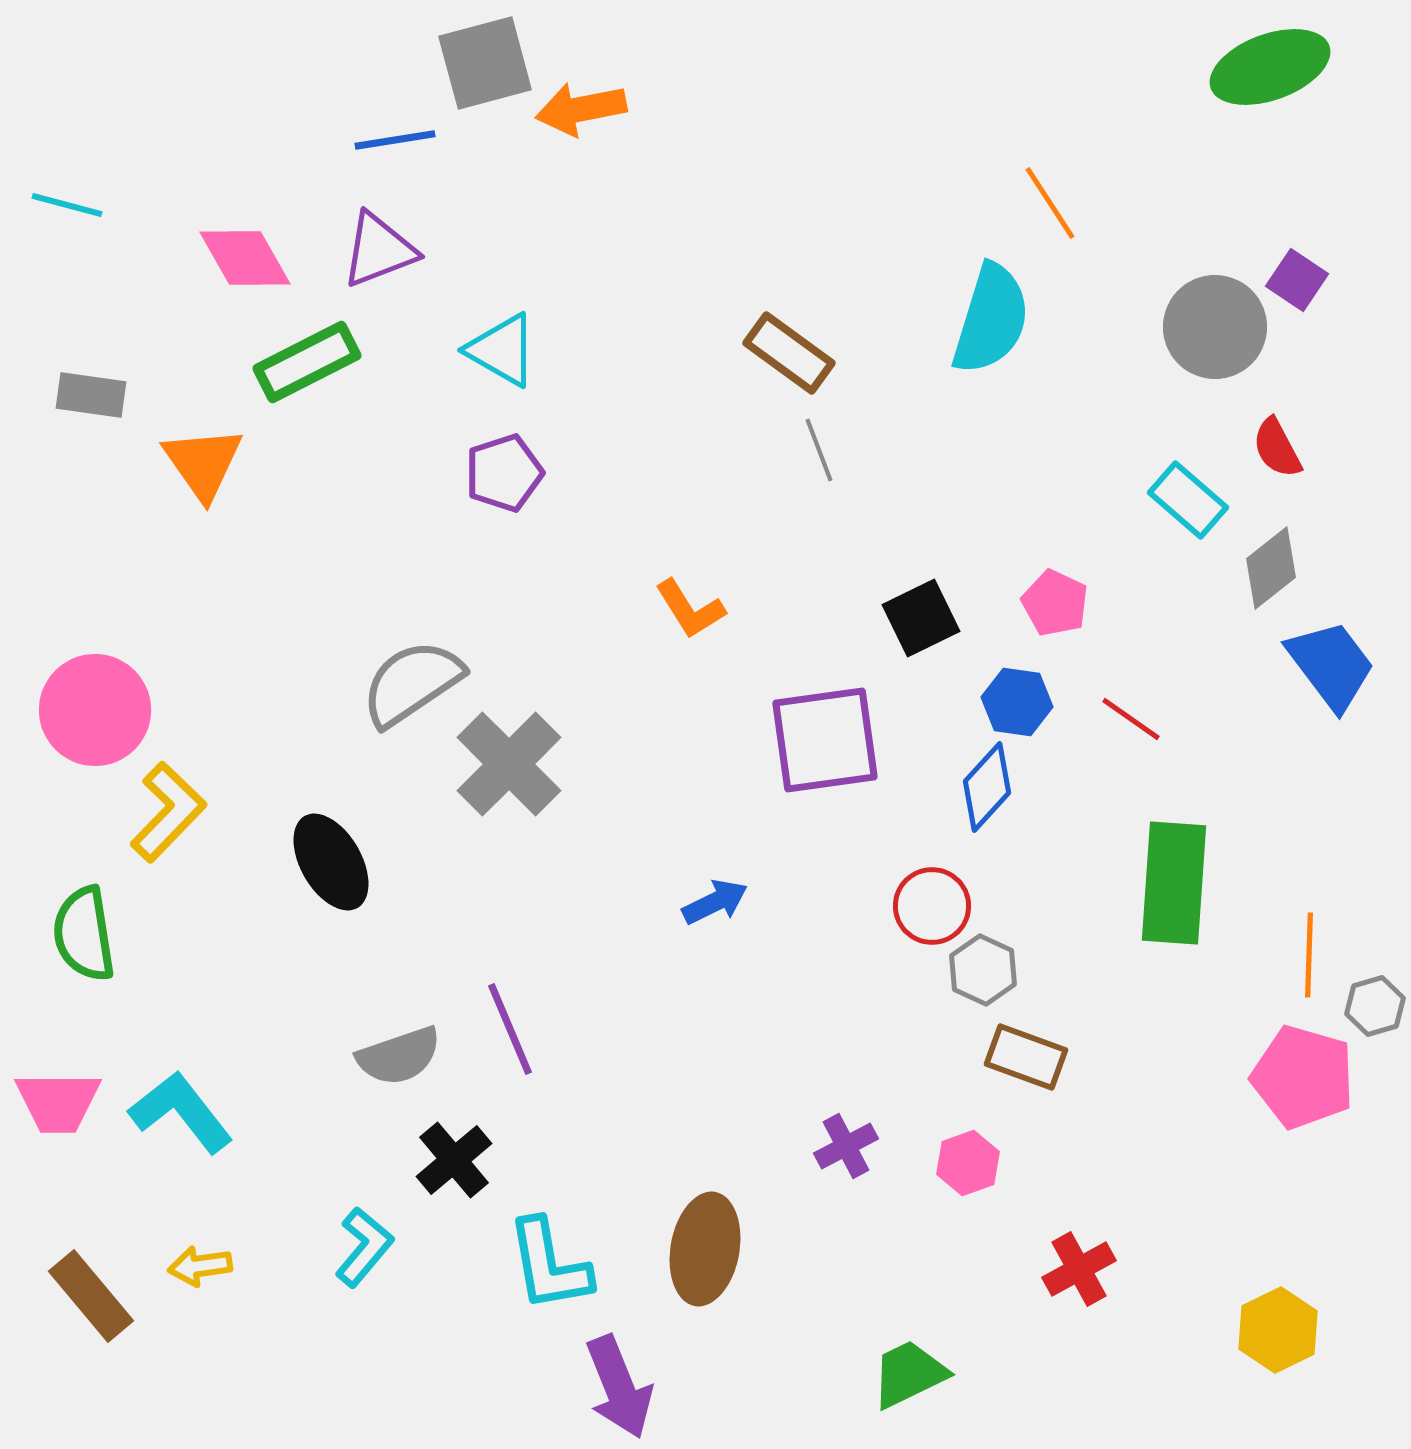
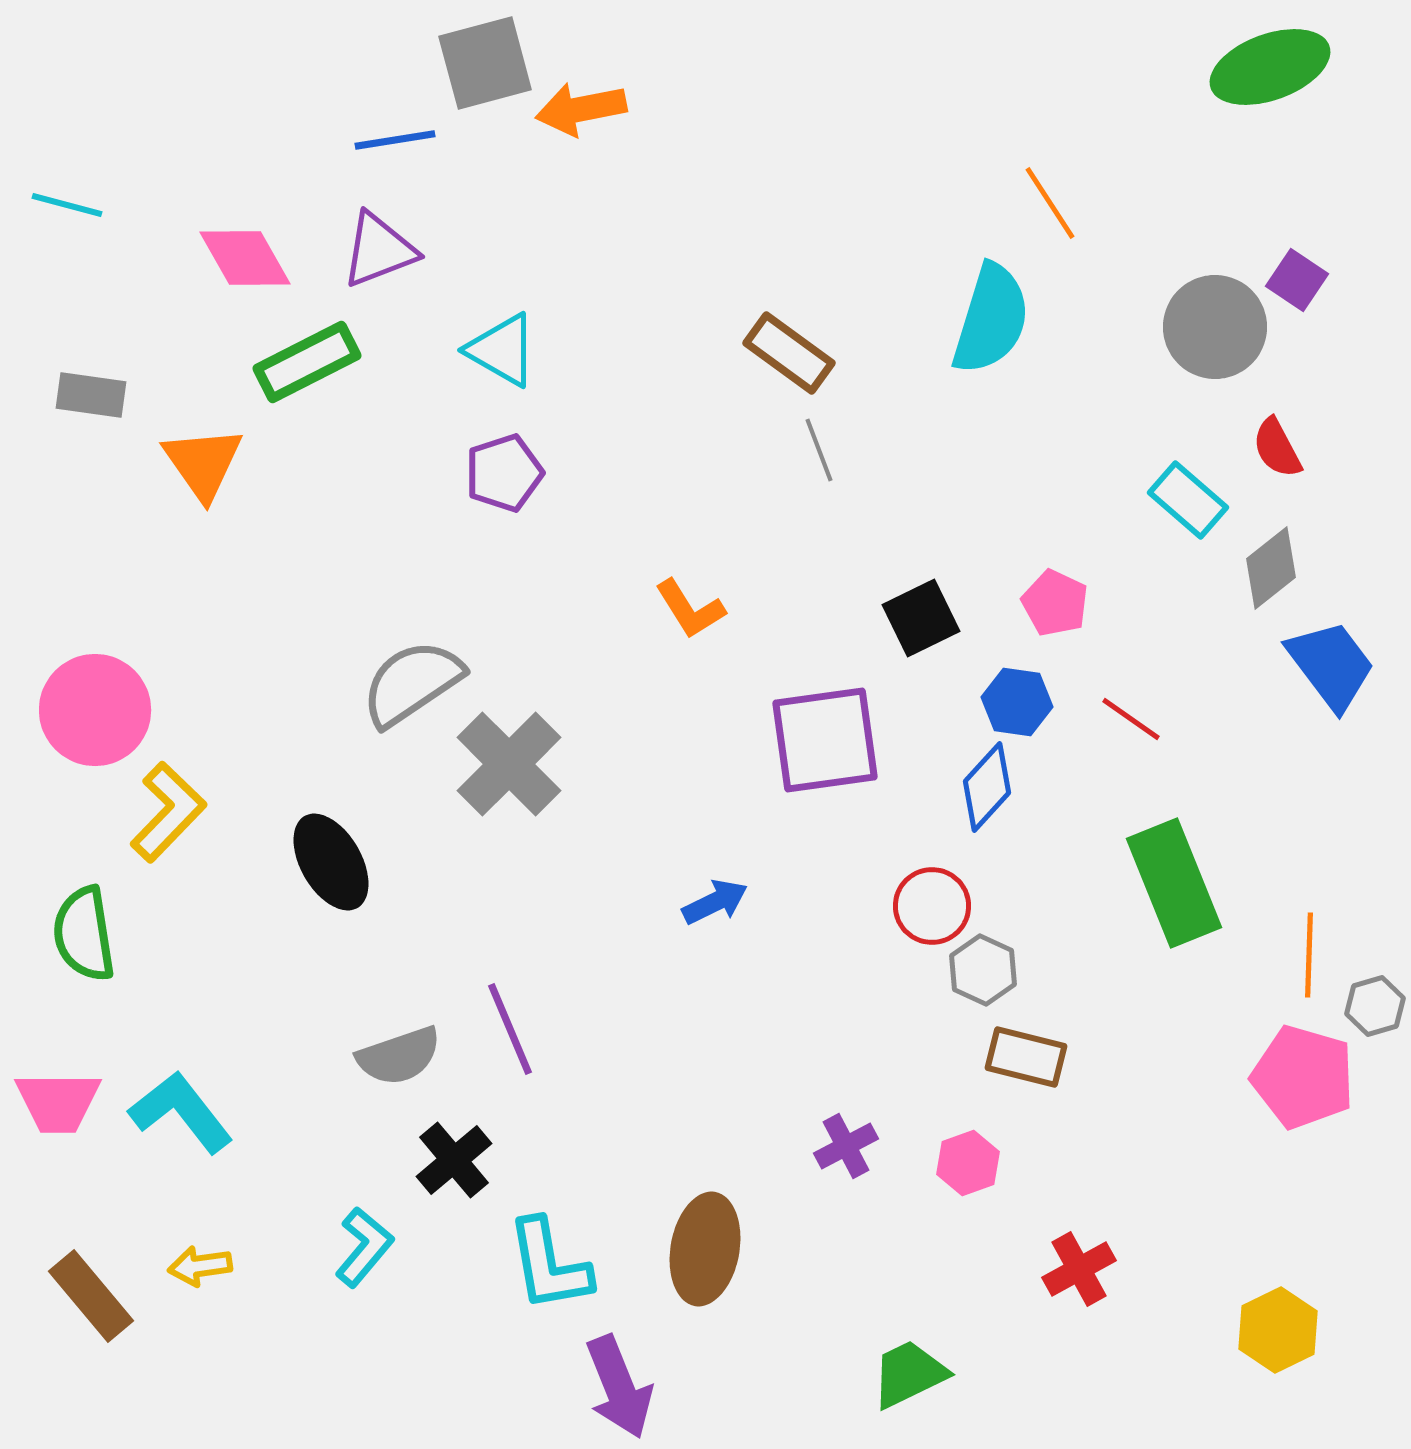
green rectangle at (1174, 883): rotated 26 degrees counterclockwise
brown rectangle at (1026, 1057): rotated 6 degrees counterclockwise
